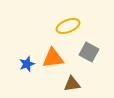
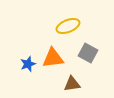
gray square: moved 1 px left, 1 px down
blue star: moved 1 px right
